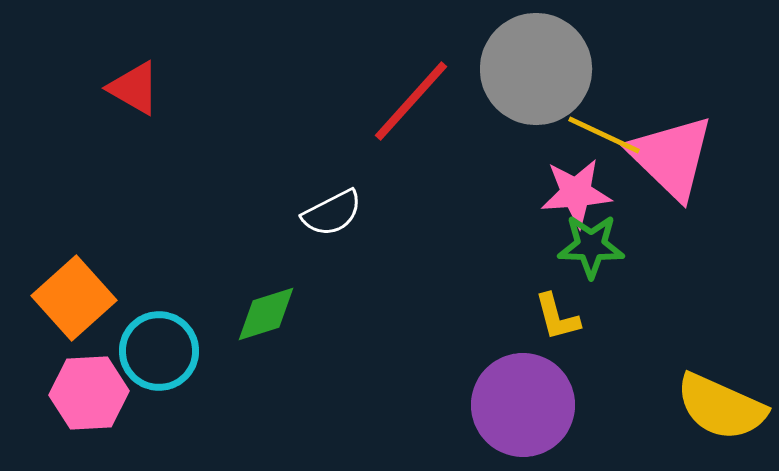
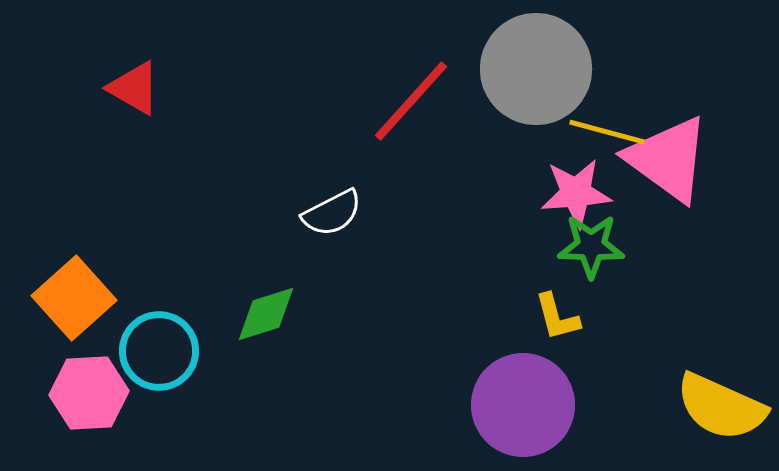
yellow line: moved 3 px right, 3 px up; rotated 10 degrees counterclockwise
pink triangle: moved 3 px left, 2 px down; rotated 8 degrees counterclockwise
